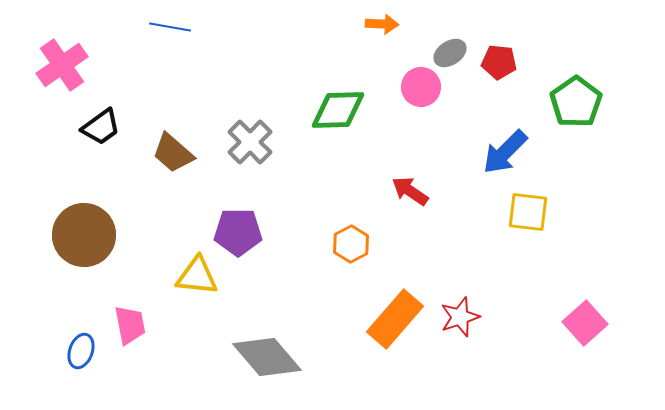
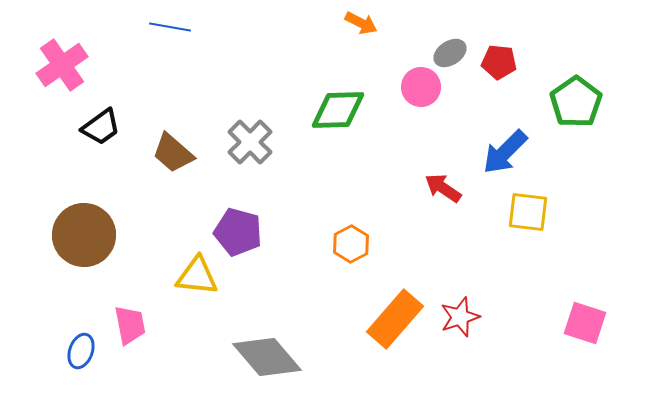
orange arrow: moved 21 px left, 1 px up; rotated 24 degrees clockwise
red arrow: moved 33 px right, 3 px up
purple pentagon: rotated 15 degrees clockwise
pink square: rotated 30 degrees counterclockwise
